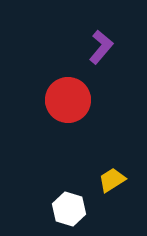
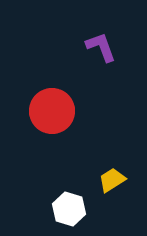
purple L-shape: rotated 60 degrees counterclockwise
red circle: moved 16 px left, 11 px down
